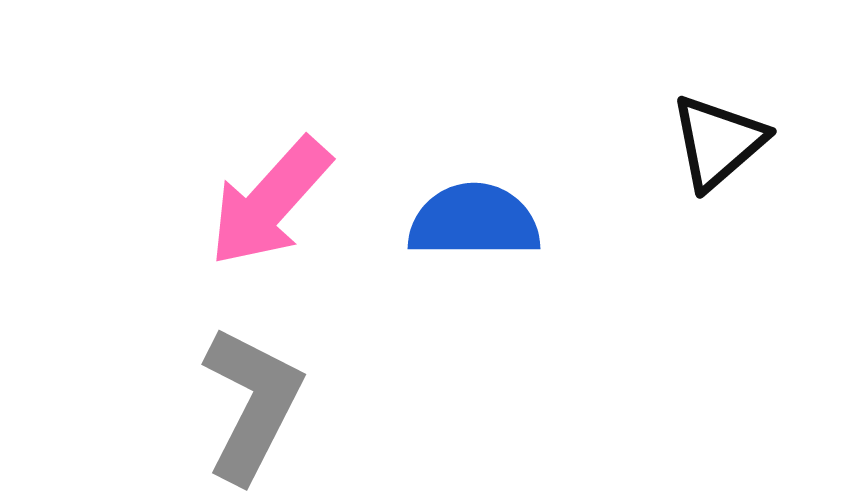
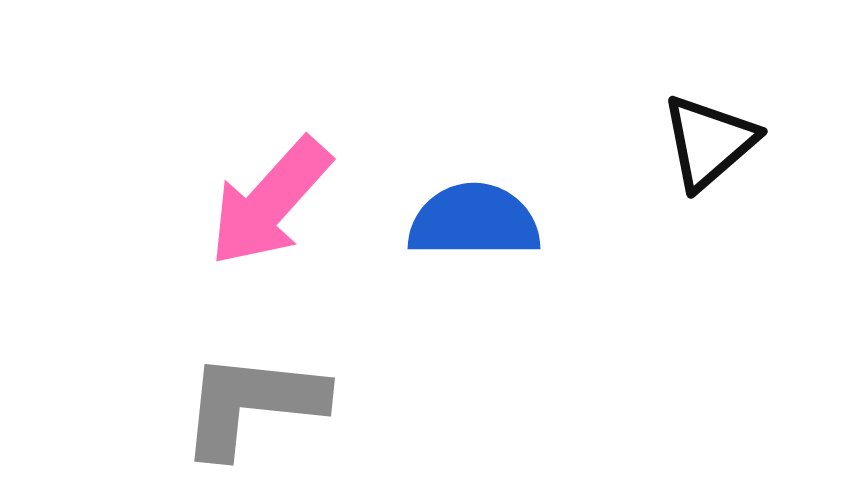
black triangle: moved 9 px left
gray L-shape: rotated 111 degrees counterclockwise
